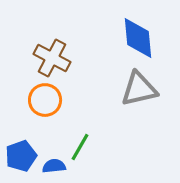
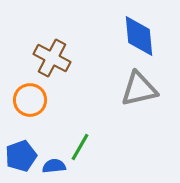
blue diamond: moved 1 px right, 2 px up
orange circle: moved 15 px left
